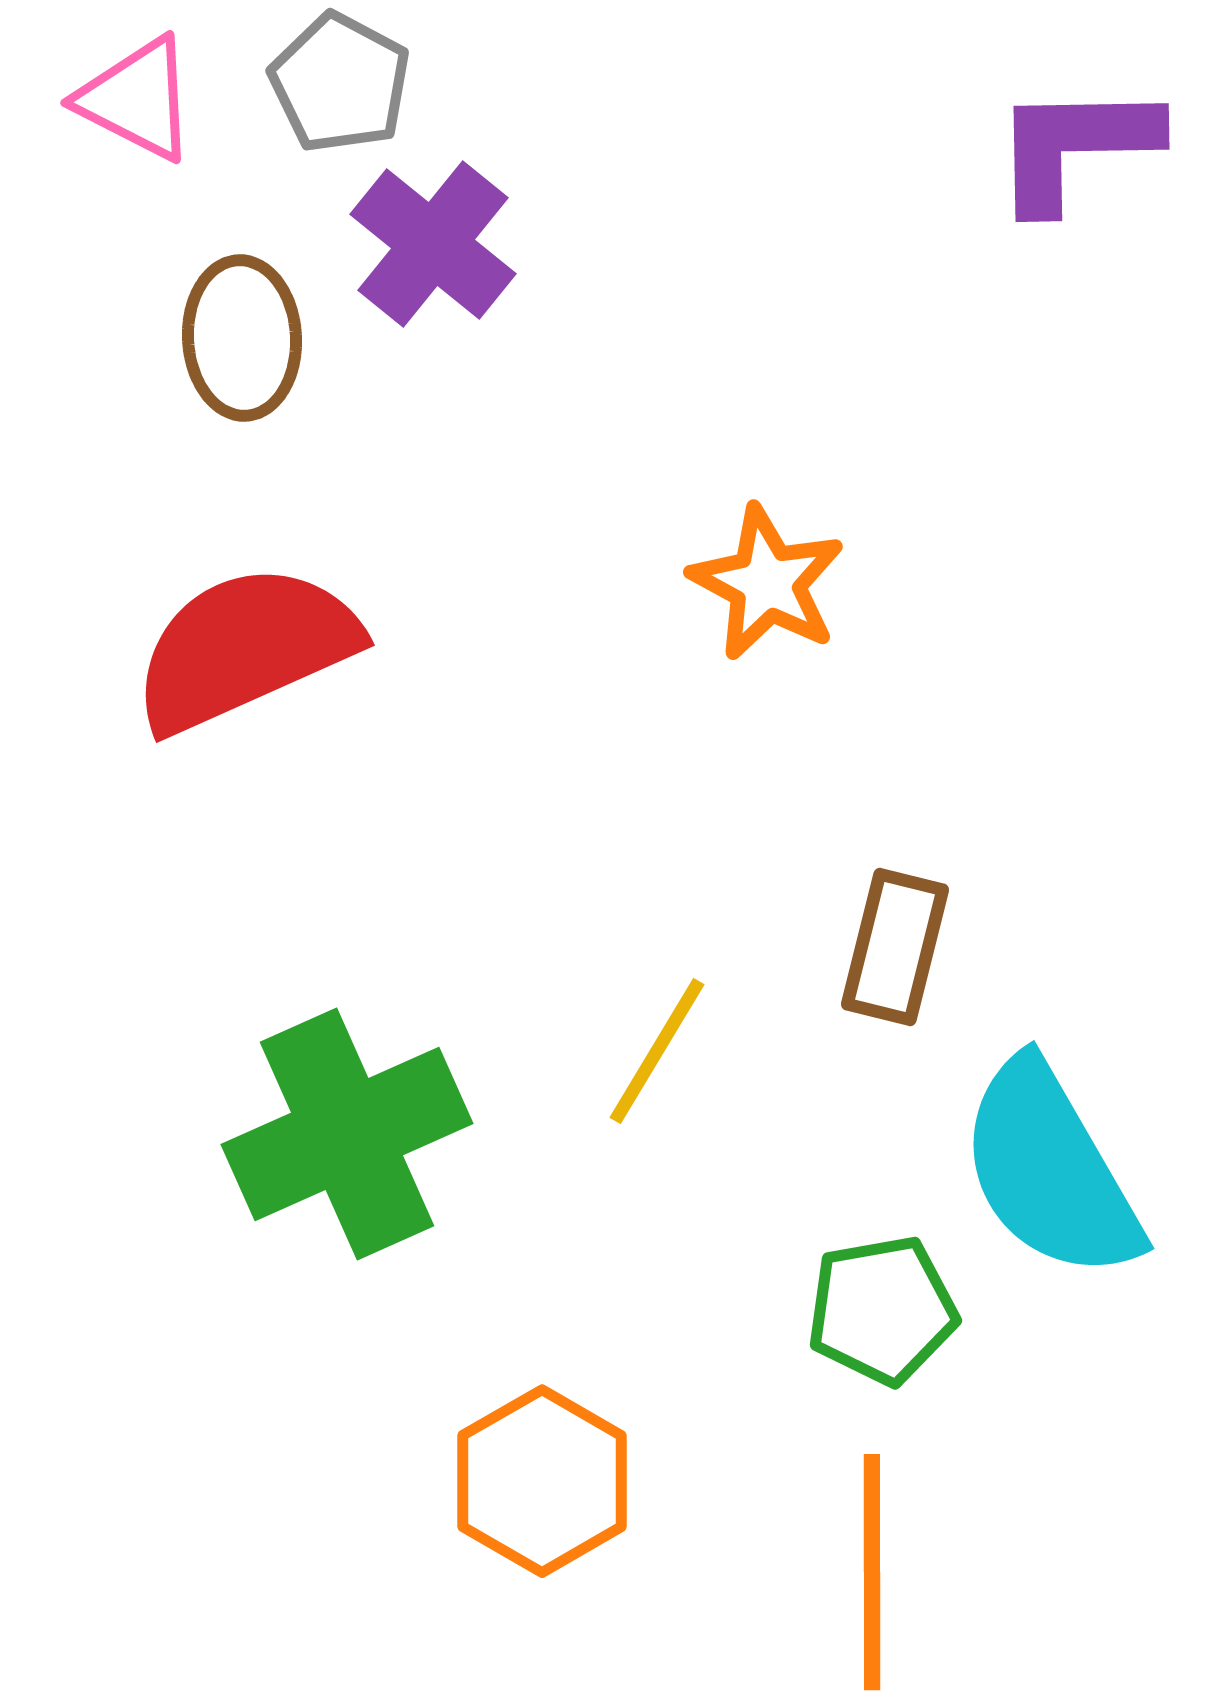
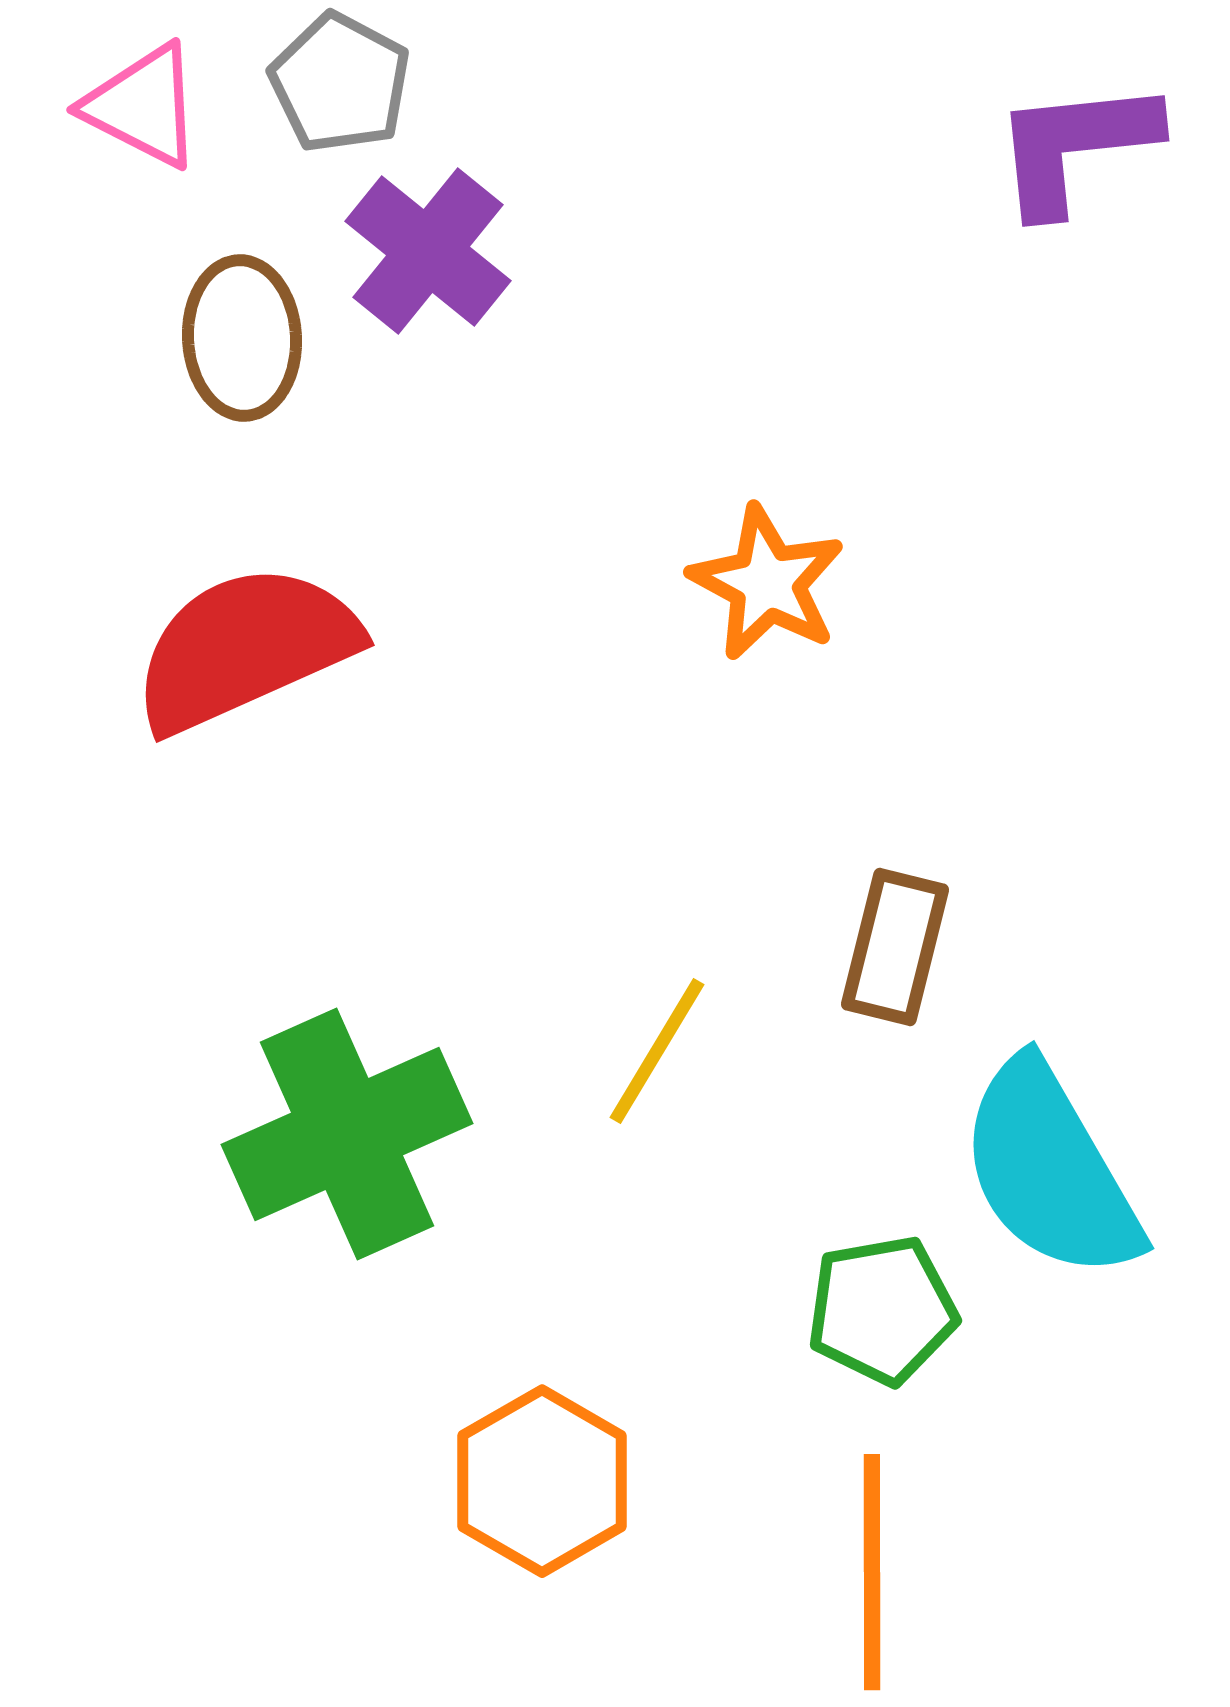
pink triangle: moved 6 px right, 7 px down
purple L-shape: rotated 5 degrees counterclockwise
purple cross: moved 5 px left, 7 px down
